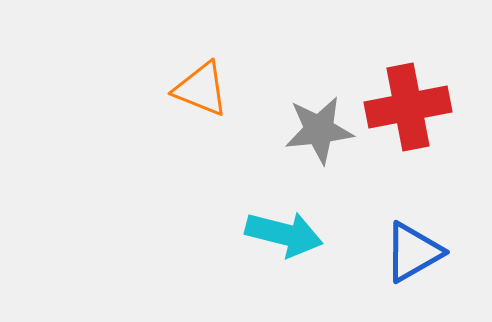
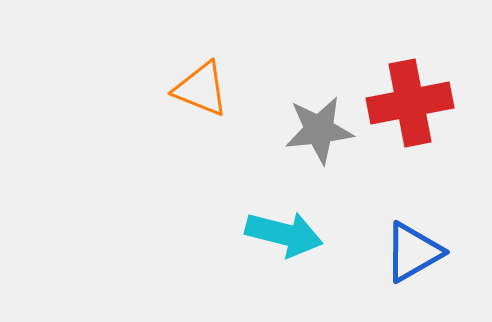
red cross: moved 2 px right, 4 px up
